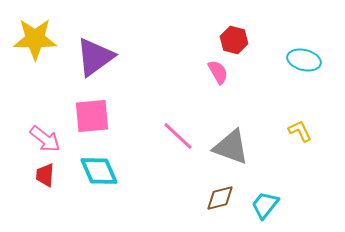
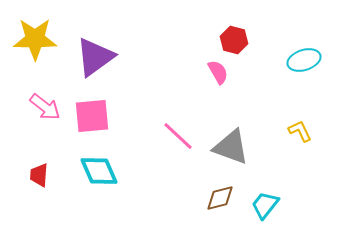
cyan ellipse: rotated 32 degrees counterclockwise
pink arrow: moved 32 px up
red trapezoid: moved 6 px left
